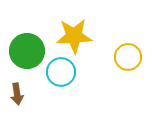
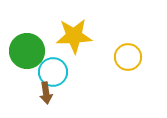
cyan circle: moved 8 px left
brown arrow: moved 29 px right, 1 px up
